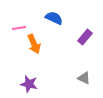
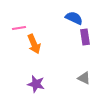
blue semicircle: moved 20 px right
purple rectangle: rotated 49 degrees counterclockwise
purple star: moved 7 px right
